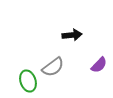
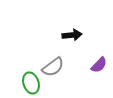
green ellipse: moved 3 px right, 2 px down
